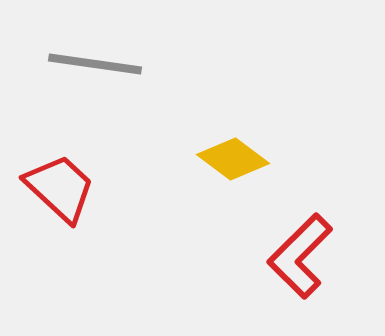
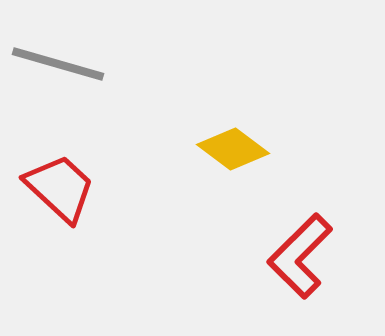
gray line: moved 37 px left; rotated 8 degrees clockwise
yellow diamond: moved 10 px up
